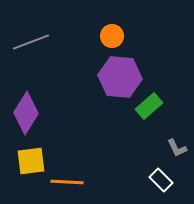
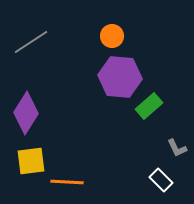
gray line: rotated 12 degrees counterclockwise
